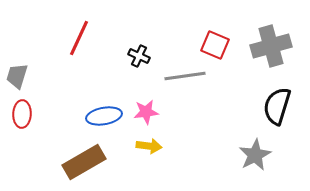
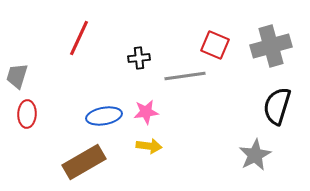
black cross: moved 2 px down; rotated 30 degrees counterclockwise
red ellipse: moved 5 px right
